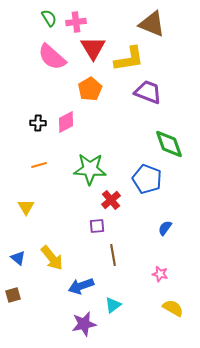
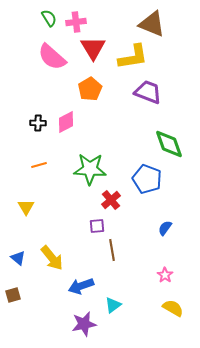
yellow L-shape: moved 4 px right, 2 px up
brown line: moved 1 px left, 5 px up
pink star: moved 5 px right, 1 px down; rotated 21 degrees clockwise
